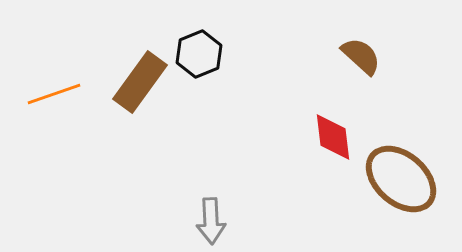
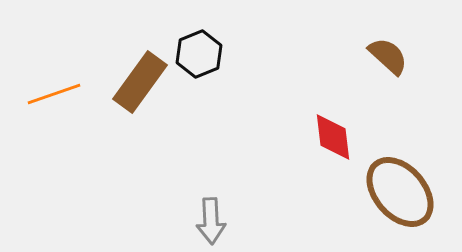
brown semicircle: moved 27 px right
brown ellipse: moved 1 px left, 13 px down; rotated 8 degrees clockwise
